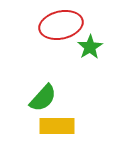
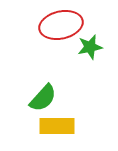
green star: rotated 20 degrees clockwise
